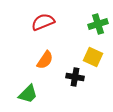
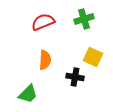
green cross: moved 14 px left, 5 px up
orange semicircle: rotated 30 degrees counterclockwise
